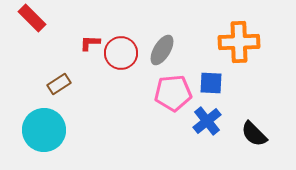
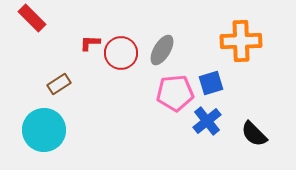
orange cross: moved 2 px right, 1 px up
blue square: rotated 20 degrees counterclockwise
pink pentagon: moved 2 px right
